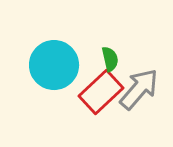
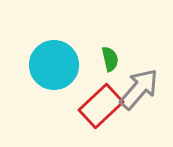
red rectangle: moved 14 px down
